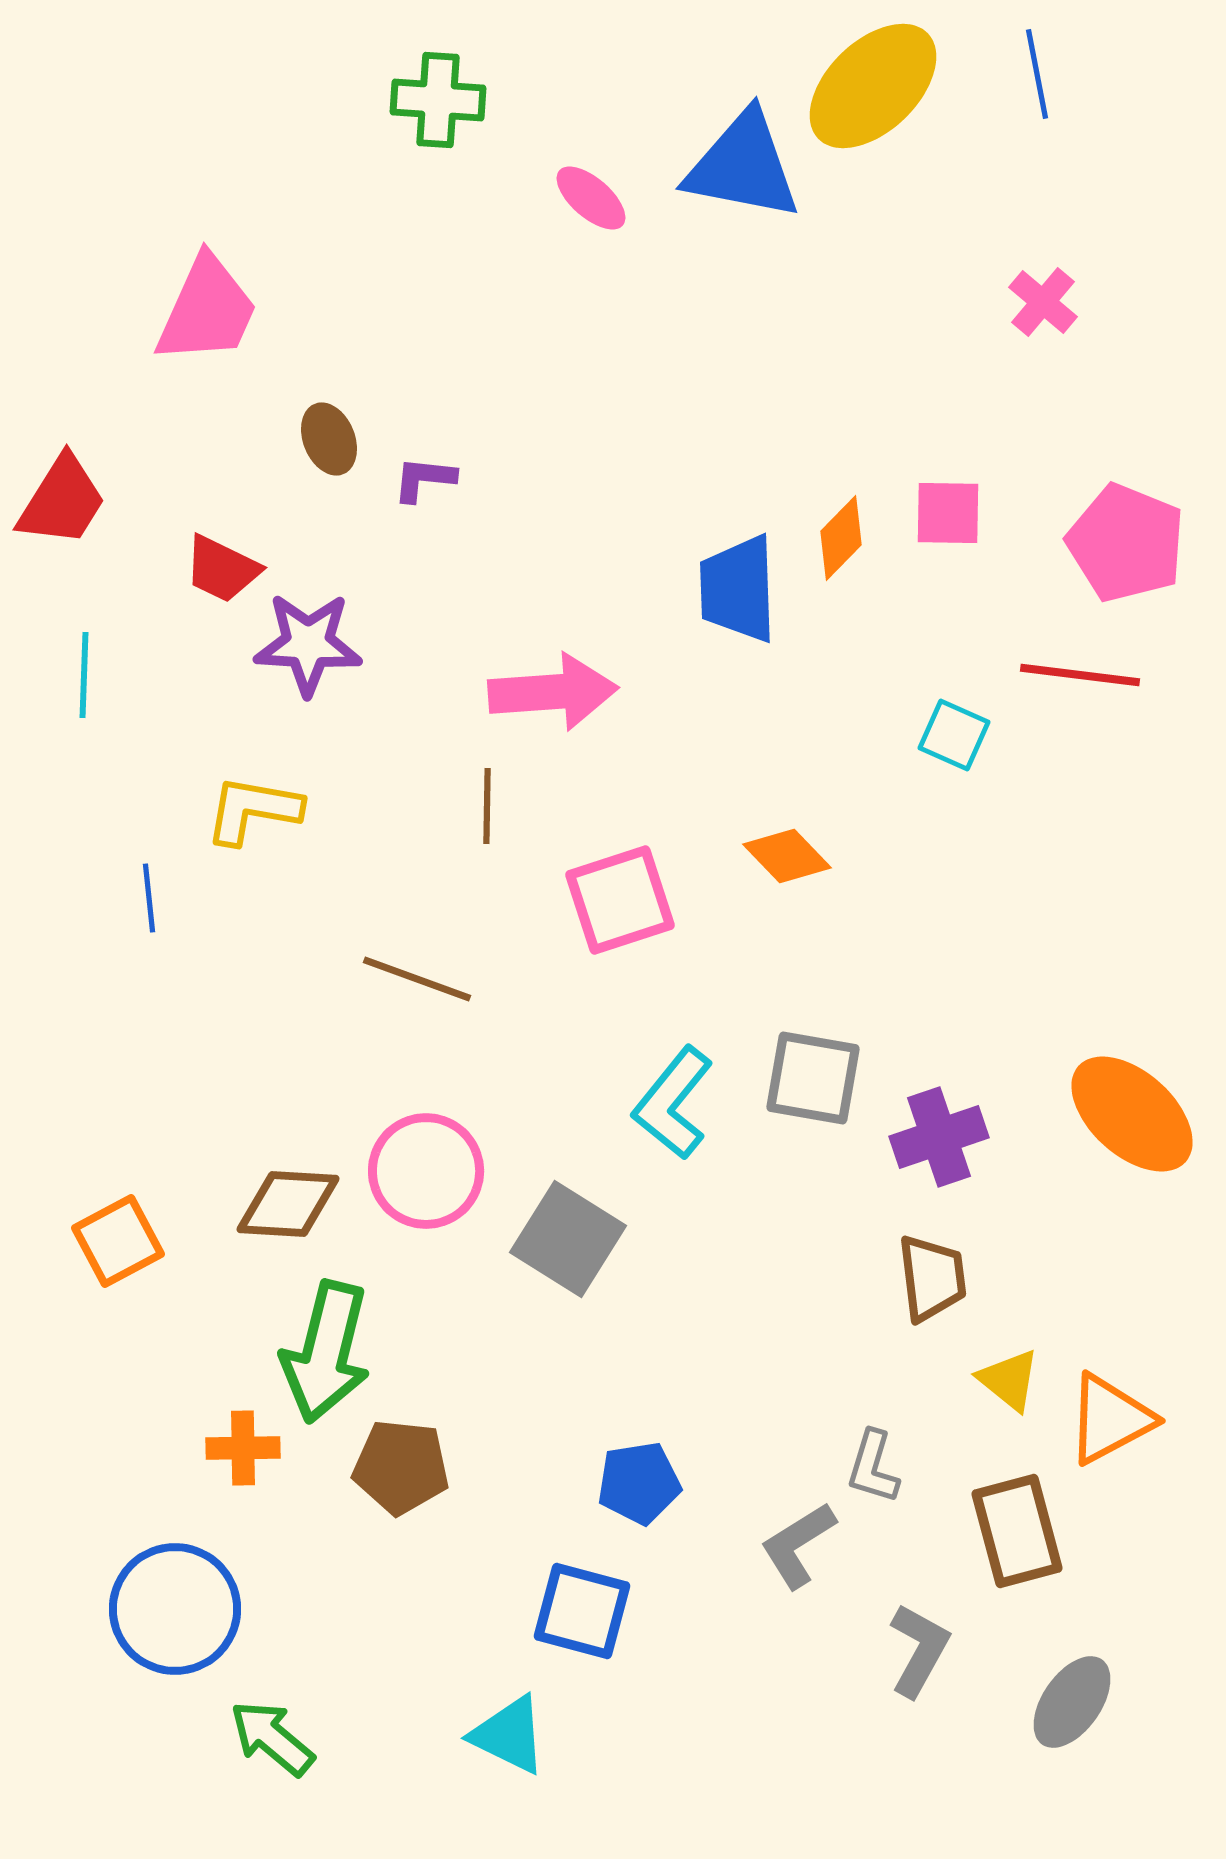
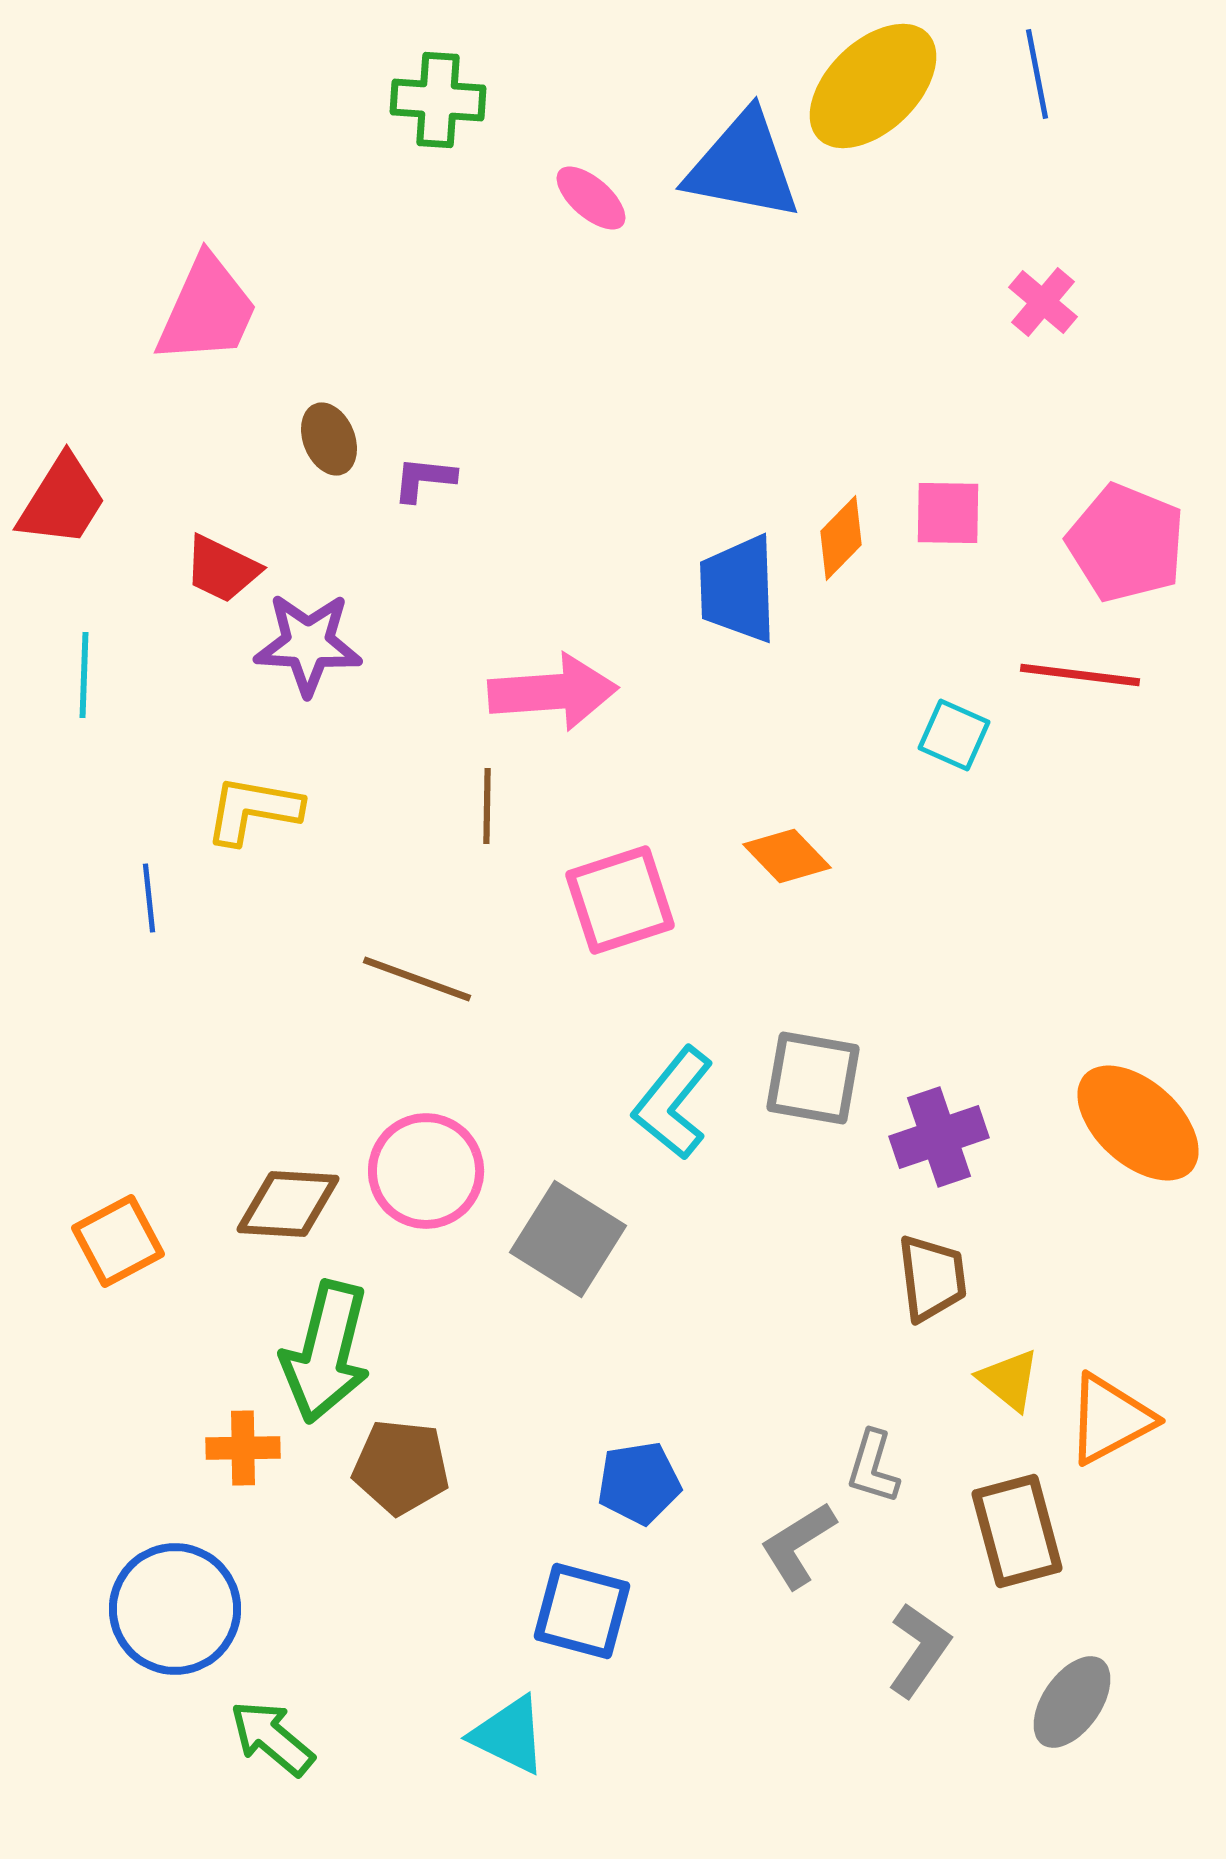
orange ellipse at (1132, 1114): moved 6 px right, 9 px down
gray L-shape at (919, 1650): rotated 6 degrees clockwise
